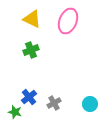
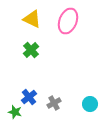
green cross: rotated 21 degrees counterclockwise
